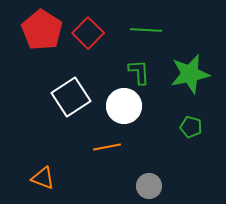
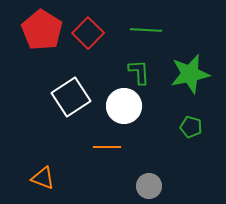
orange line: rotated 12 degrees clockwise
